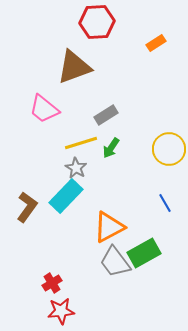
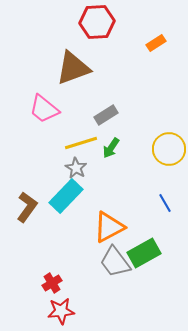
brown triangle: moved 1 px left, 1 px down
